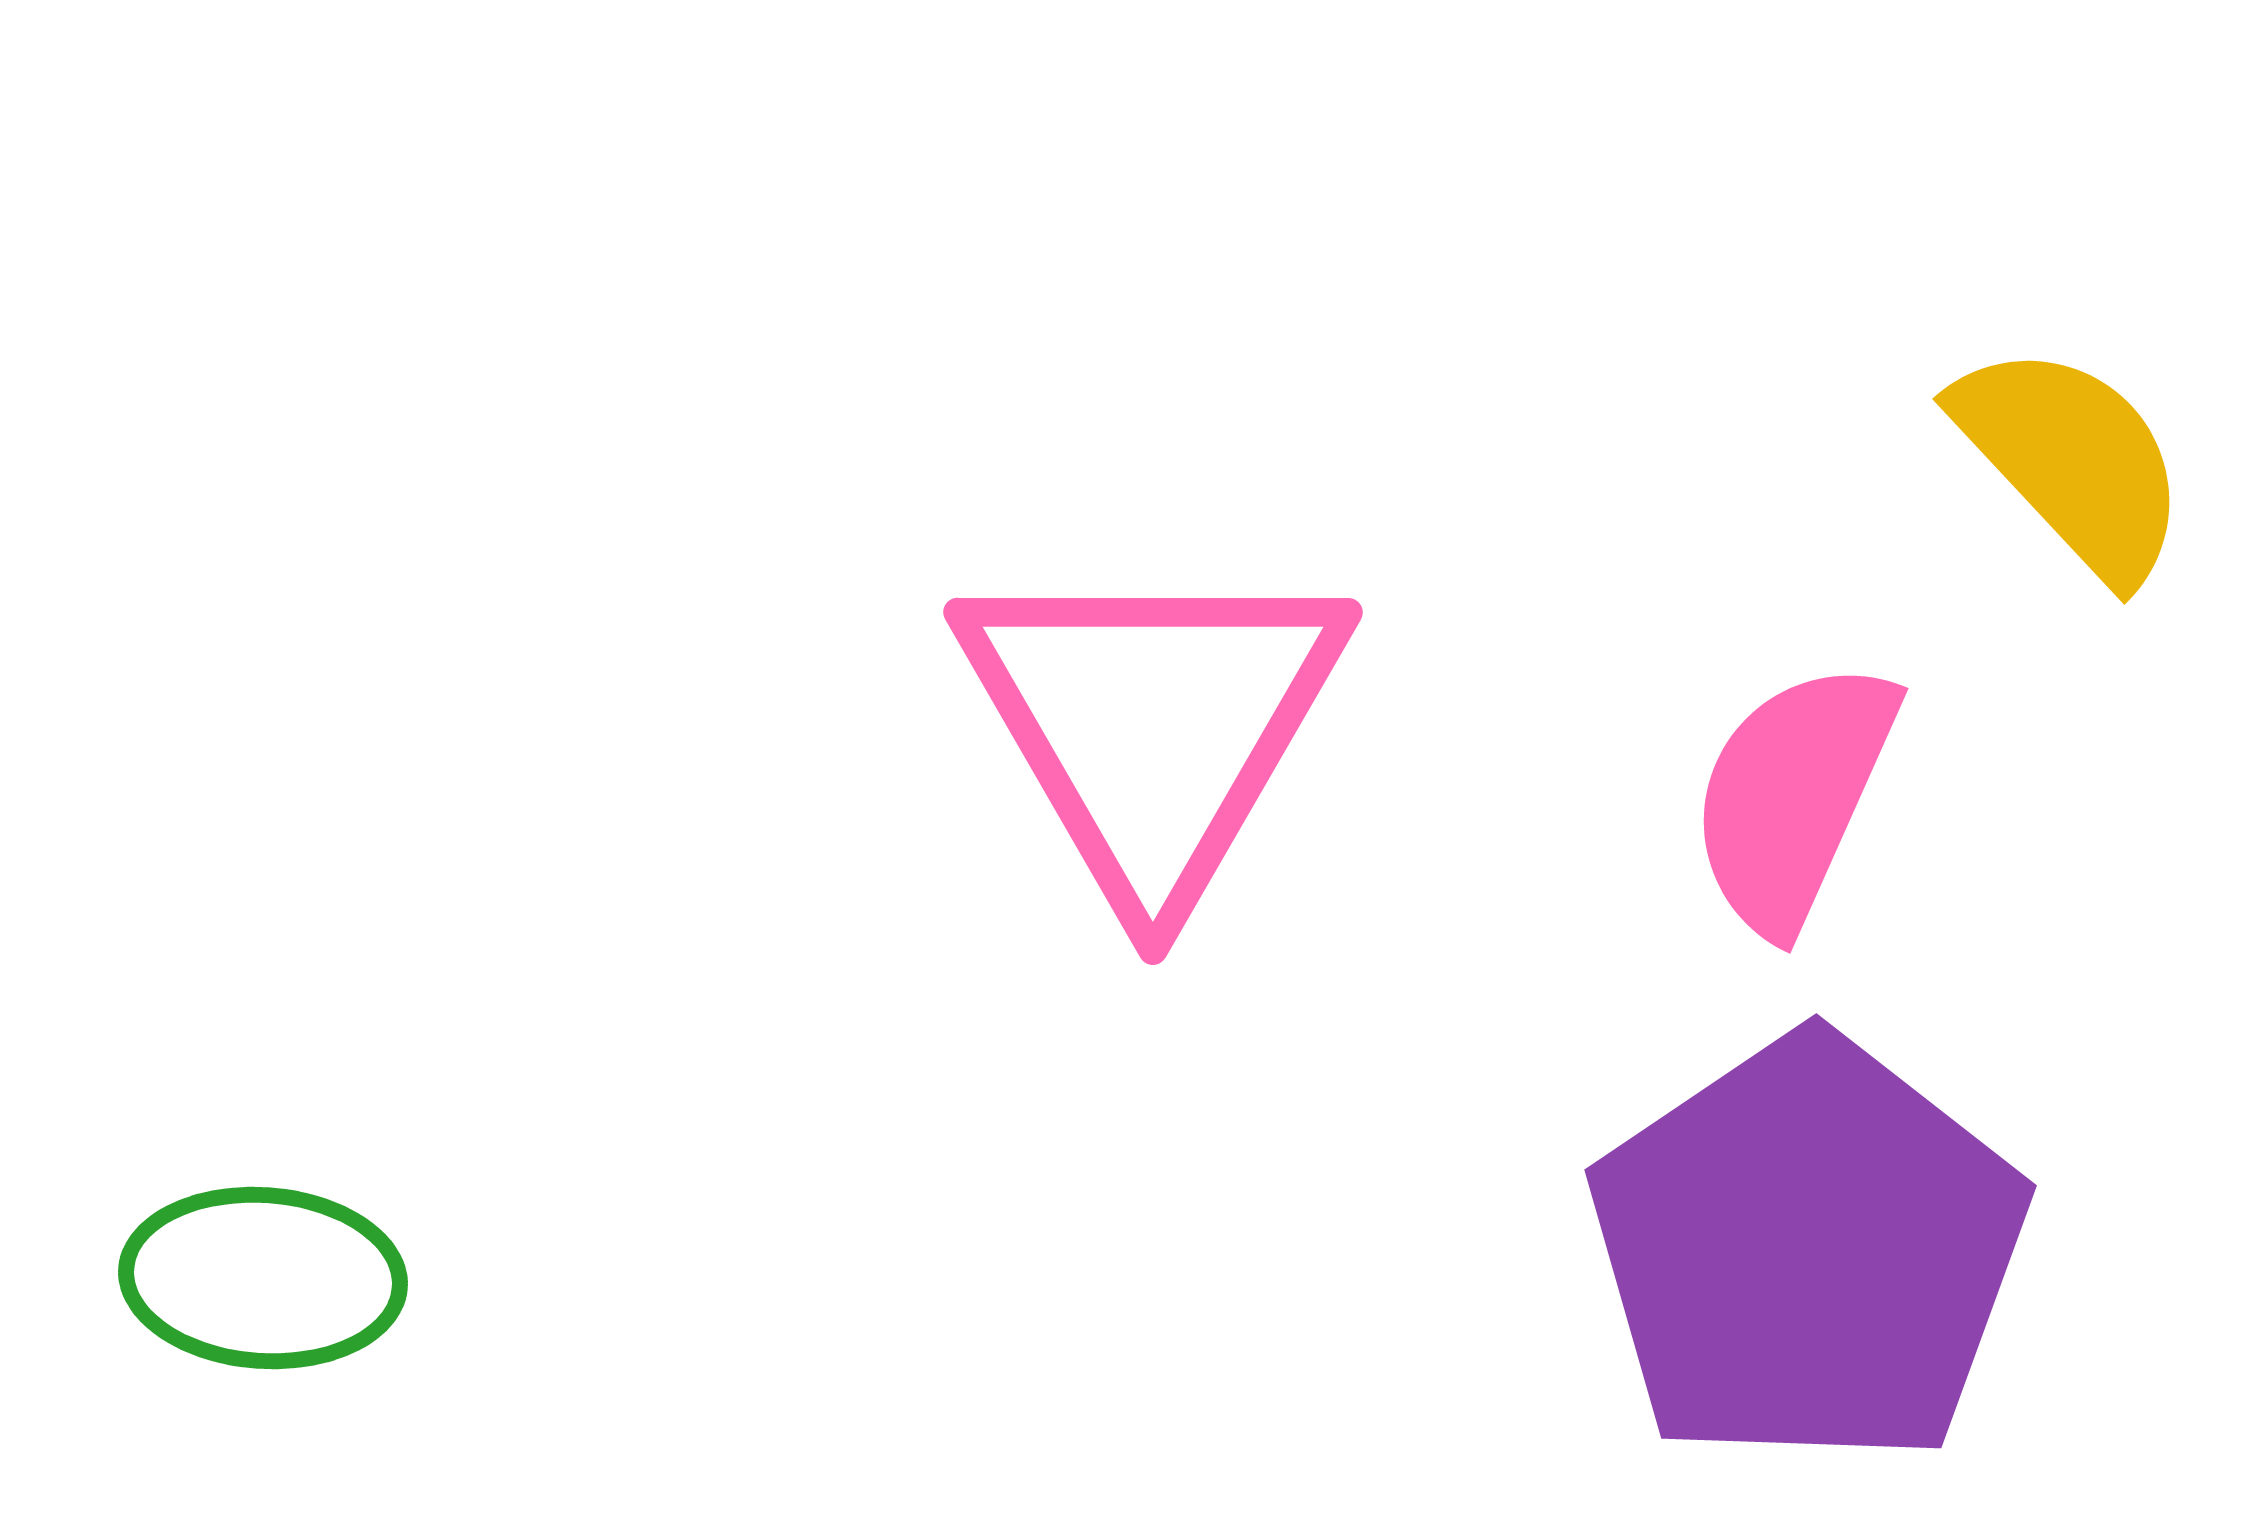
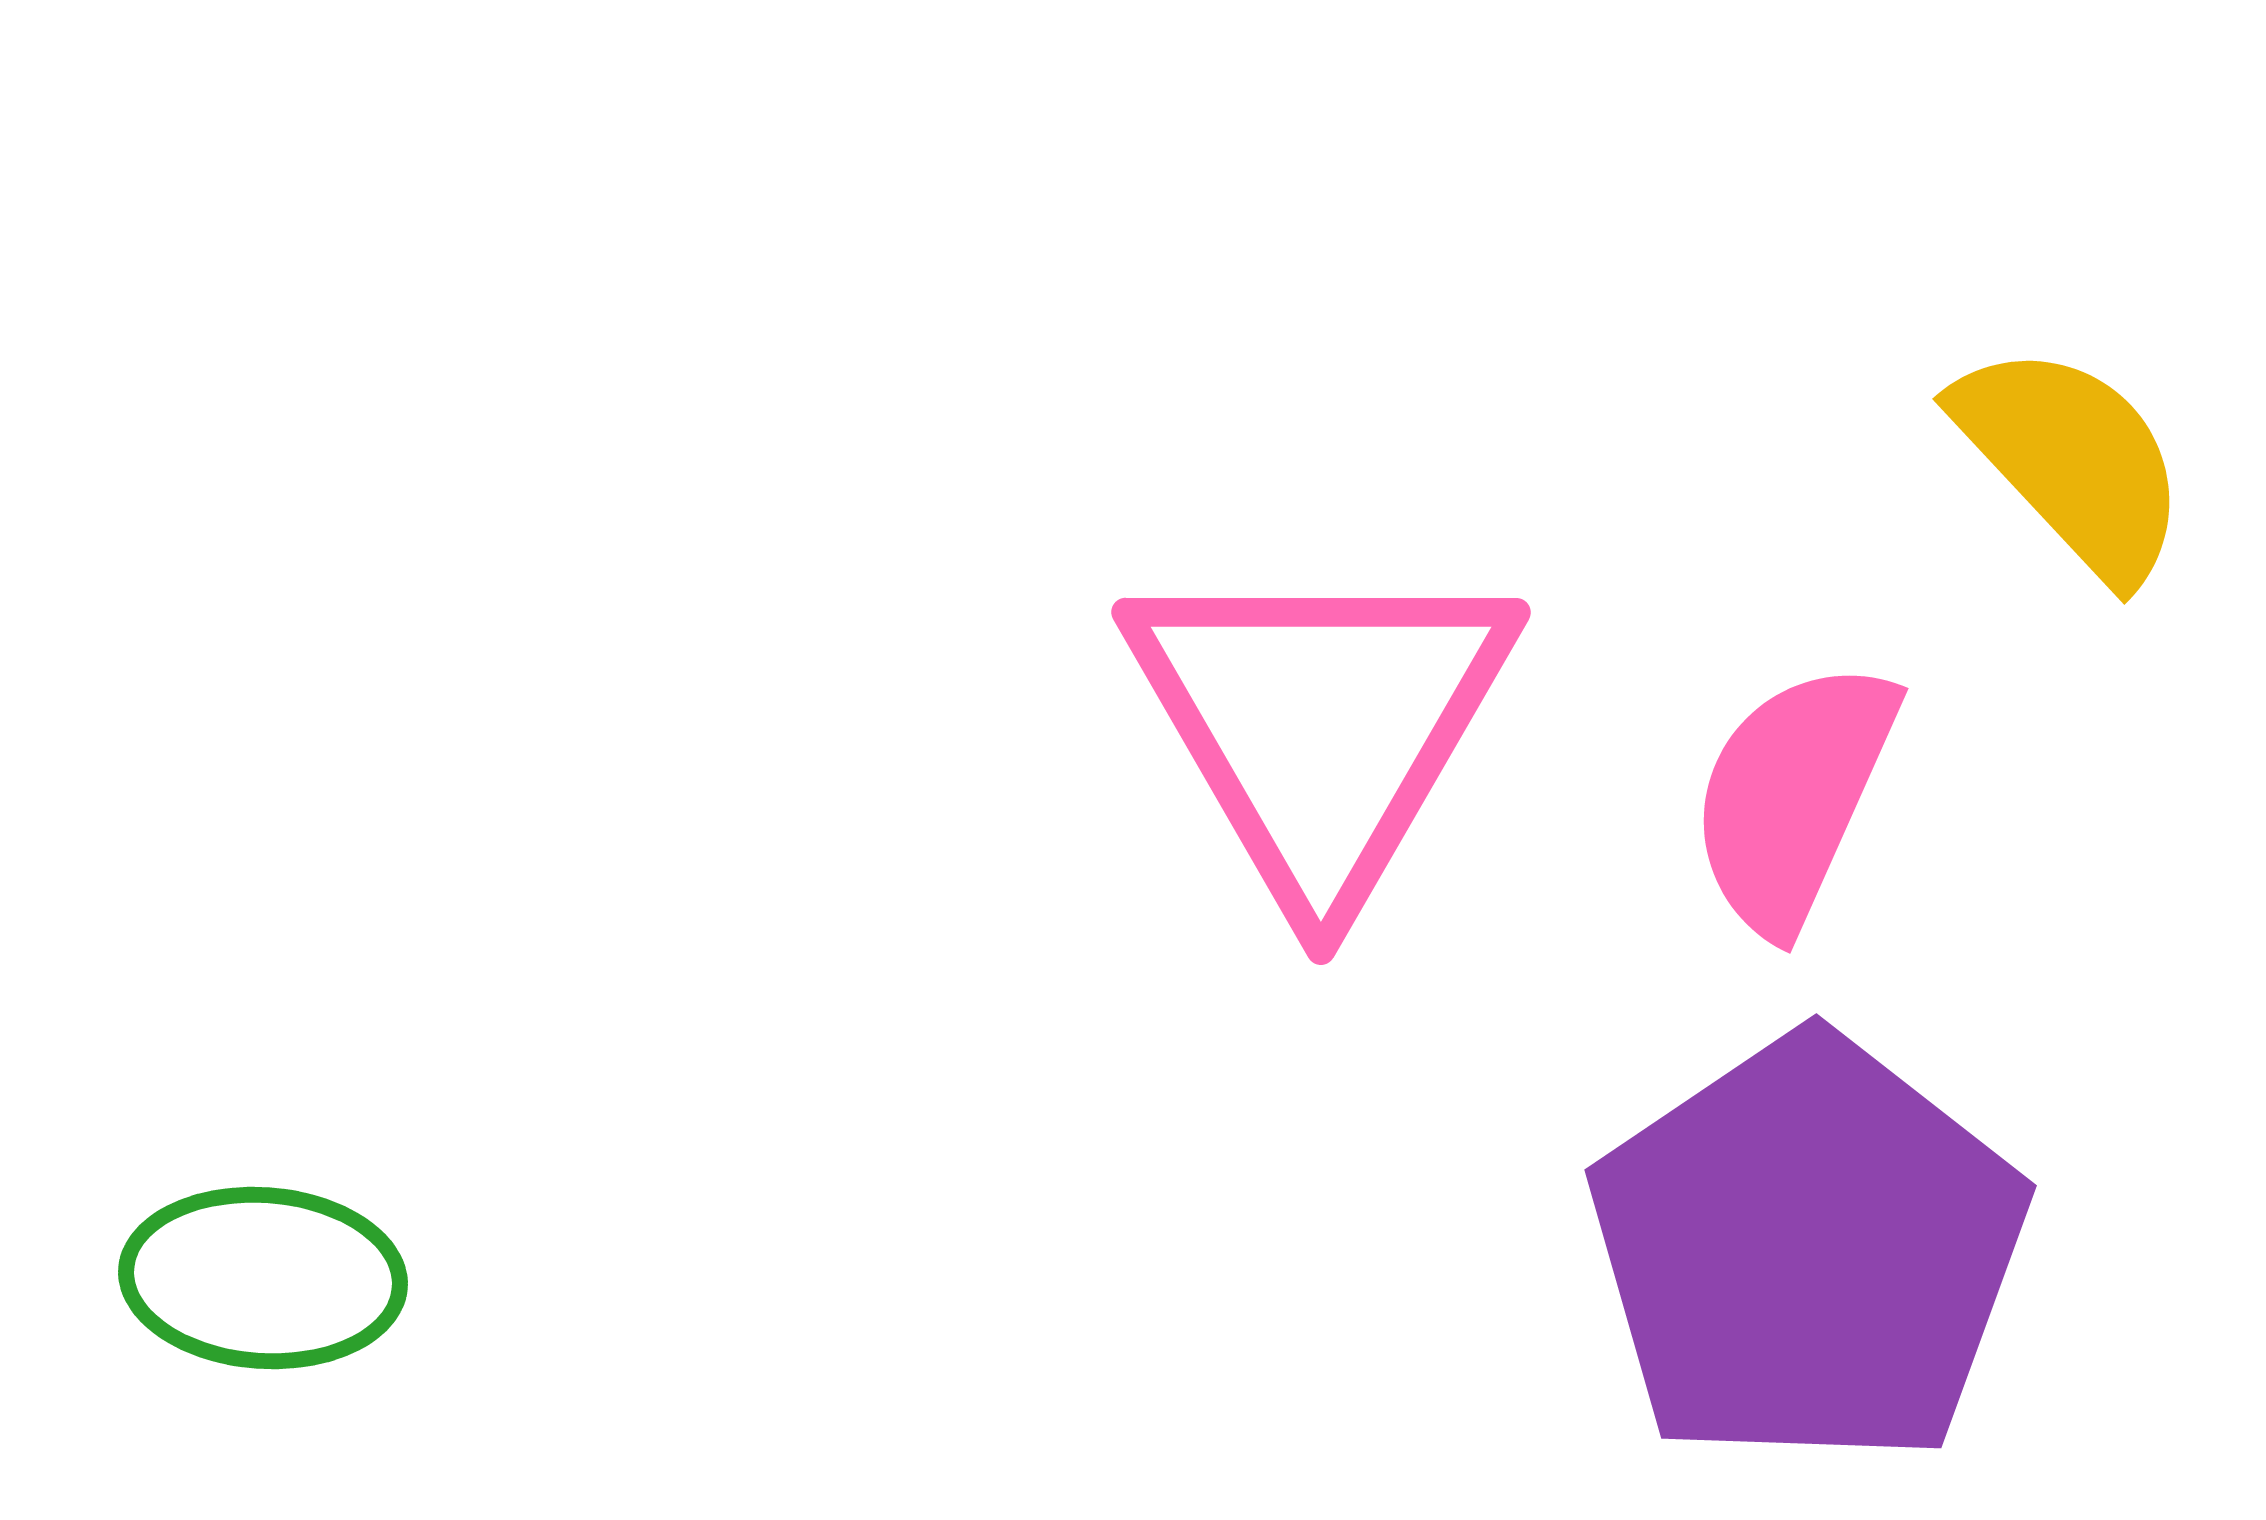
pink triangle: moved 168 px right
